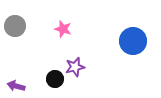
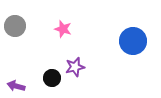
black circle: moved 3 px left, 1 px up
